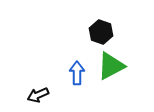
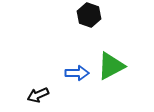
black hexagon: moved 12 px left, 17 px up
blue arrow: rotated 90 degrees clockwise
